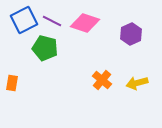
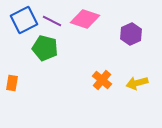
pink diamond: moved 4 px up
